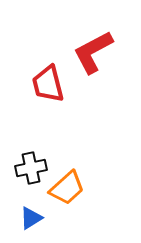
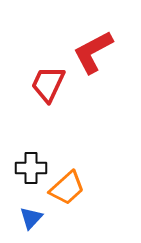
red trapezoid: rotated 39 degrees clockwise
black cross: rotated 12 degrees clockwise
blue triangle: rotated 15 degrees counterclockwise
